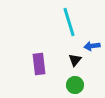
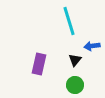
cyan line: moved 1 px up
purple rectangle: rotated 20 degrees clockwise
